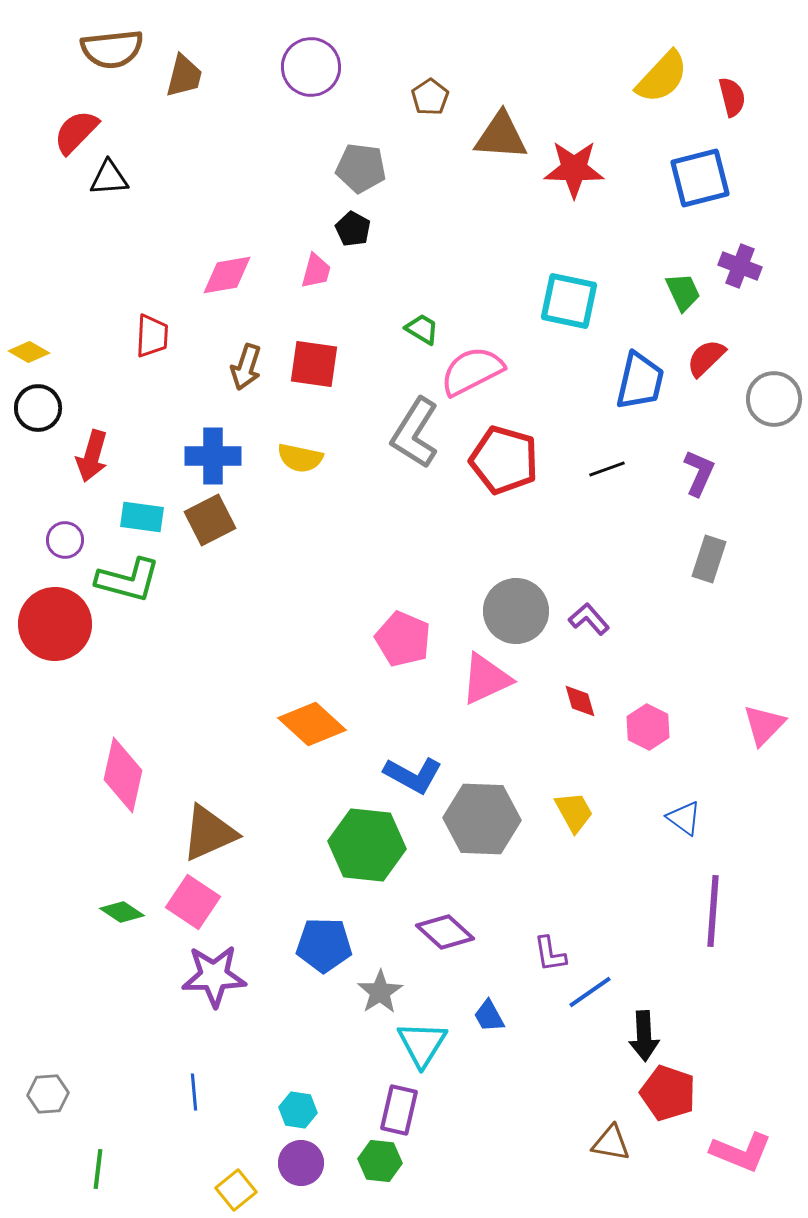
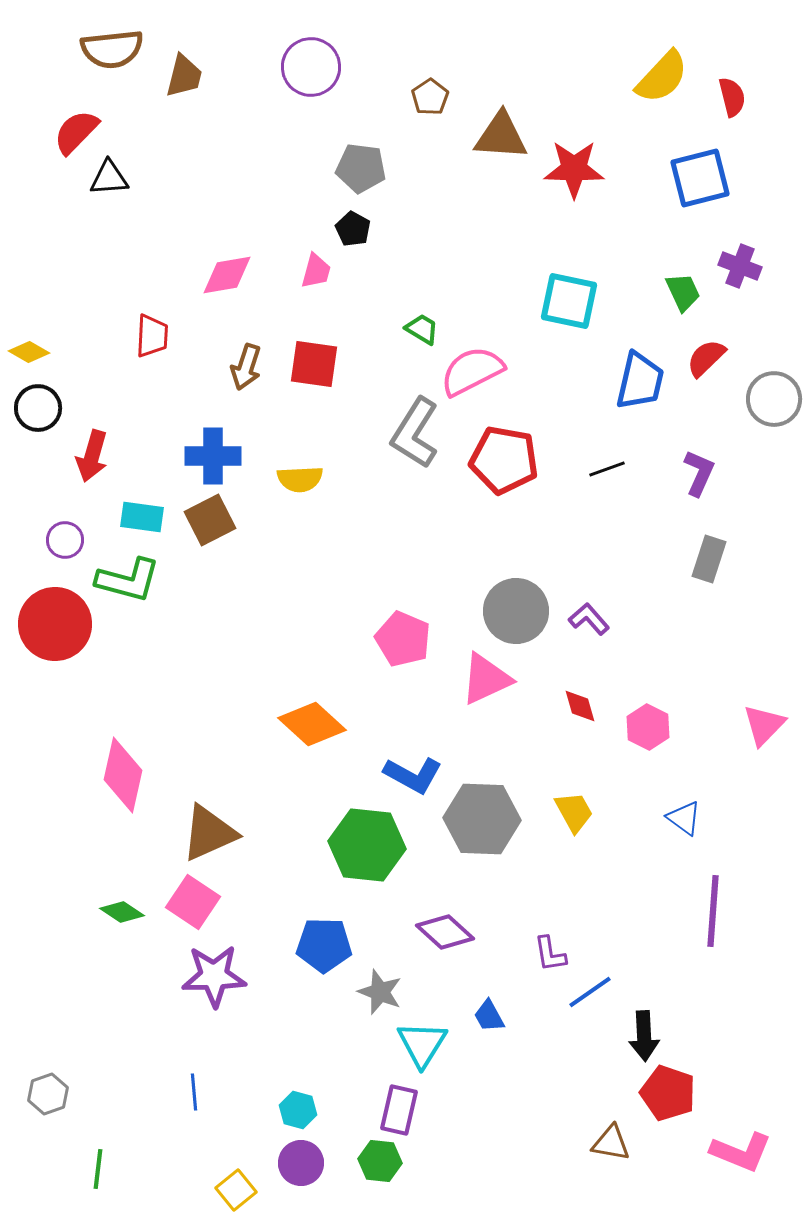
yellow semicircle at (300, 458): moved 21 px down; rotated 15 degrees counterclockwise
red pentagon at (504, 460): rotated 6 degrees counterclockwise
red diamond at (580, 701): moved 5 px down
gray star at (380, 992): rotated 18 degrees counterclockwise
gray hexagon at (48, 1094): rotated 15 degrees counterclockwise
cyan hexagon at (298, 1110): rotated 6 degrees clockwise
